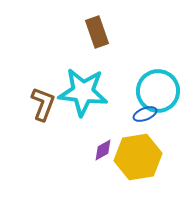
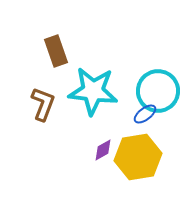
brown rectangle: moved 41 px left, 19 px down
cyan star: moved 10 px right, 1 px up
blue ellipse: rotated 15 degrees counterclockwise
